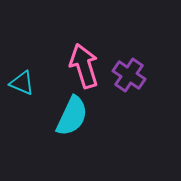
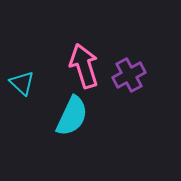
purple cross: rotated 28 degrees clockwise
cyan triangle: rotated 20 degrees clockwise
